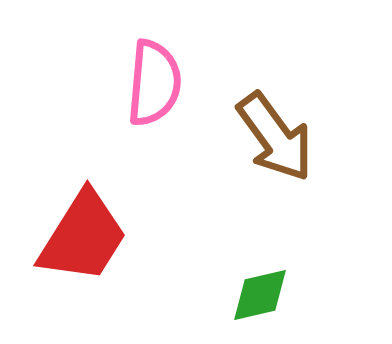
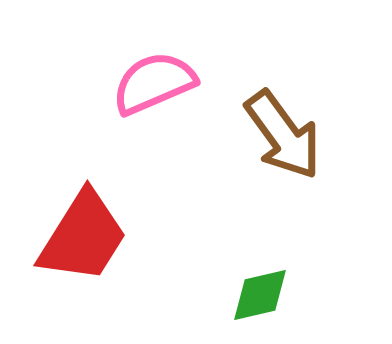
pink semicircle: rotated 118 degrees counterclockwise
brown arrow: moved 8 px right, 2 px up
